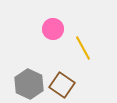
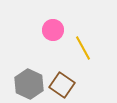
pink circle: moved 1 px down
